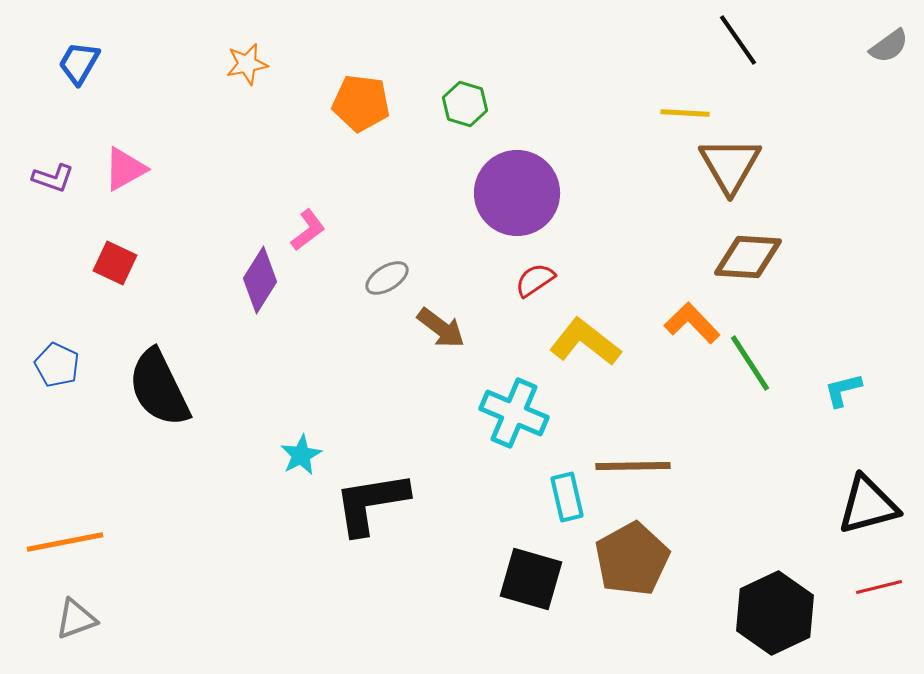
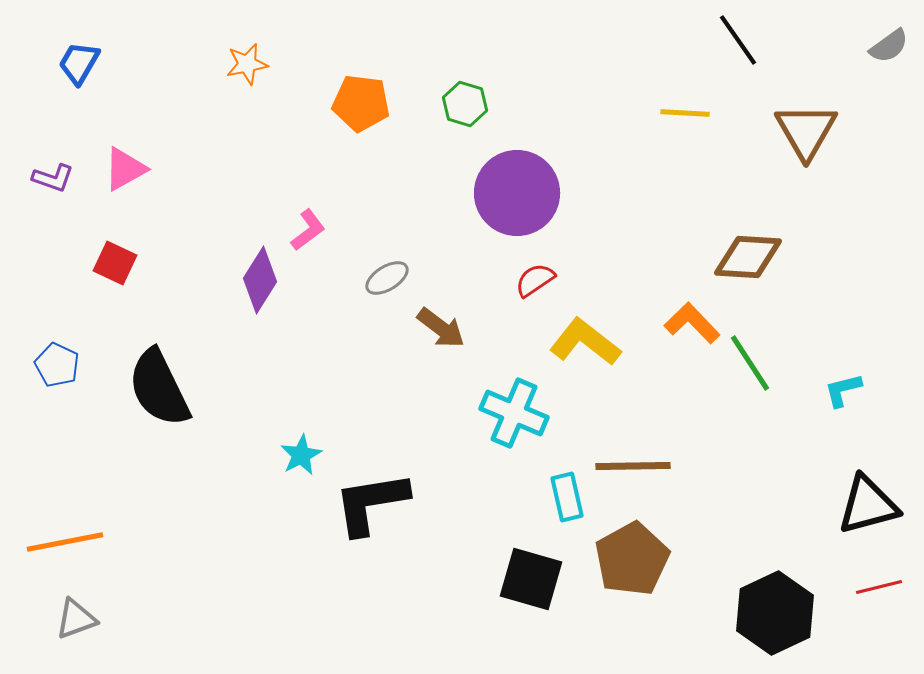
brown triangle: moved 76 px right, 34 px up
